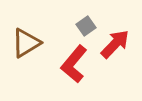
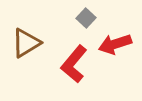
gray square: moved 8 px up; rotated 12 degrees counterclockwise
red arrow: rotated 152 degrees counterclockwise
